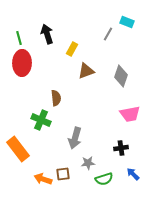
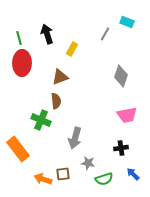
gray line: moved 3 px left
brown triangle: moved 26 px left, 6 px down
brown semicircle: moved 3 px down
pink trapezoid: moved 3 px left, 1 px down
gray star: rotated 16 degrees clockwise
